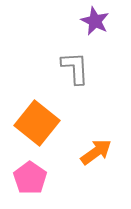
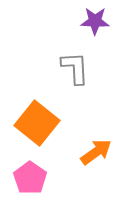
purple star: rotated 24 degrees counterclockwise
